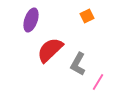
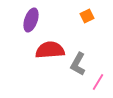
red semicircle: rotated 40 degrees clockwise
